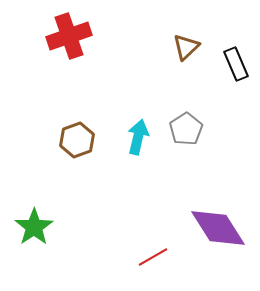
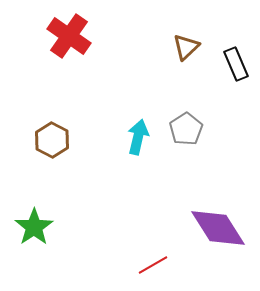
red cross: rotated 36 degrees counterclockwise
brown hexagon: moved 25 px left; rotated 12 degrees counterclockwise
red line: moved 8 px down
